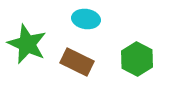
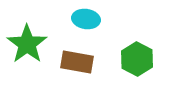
green star: rotated 12 degrees clockwise
brown rectangle: rotated 16 degrees counterclockwise
